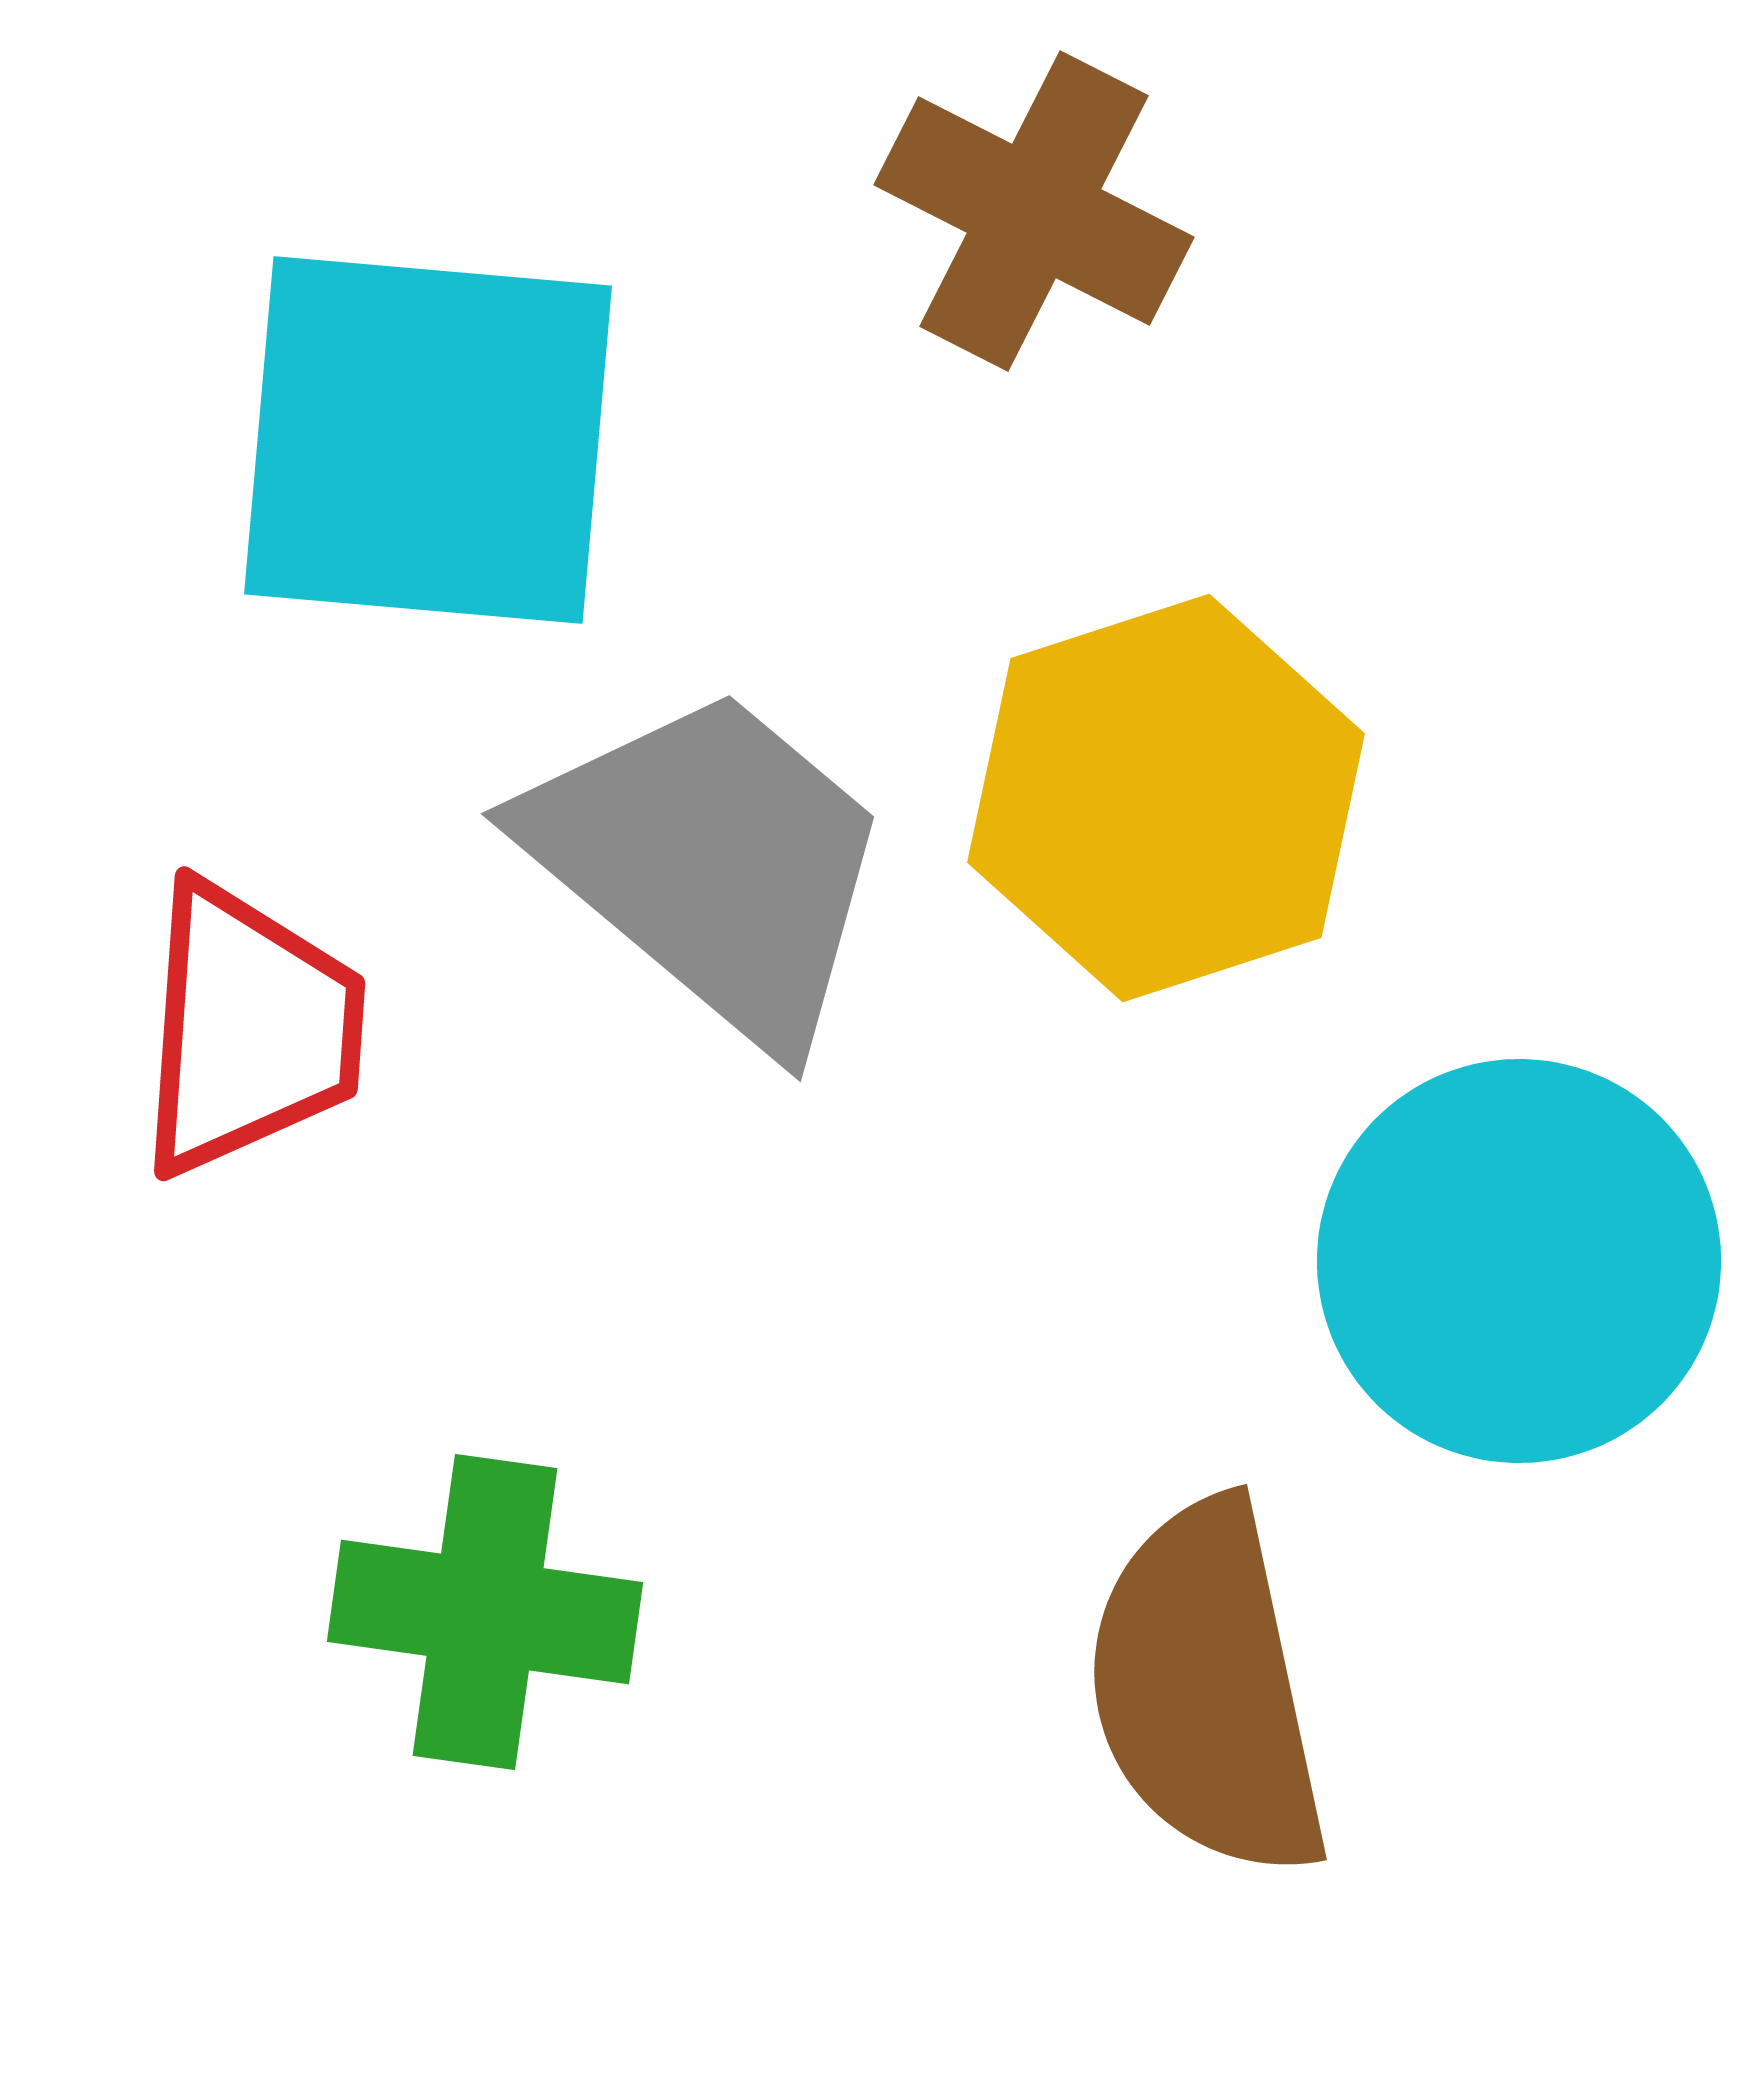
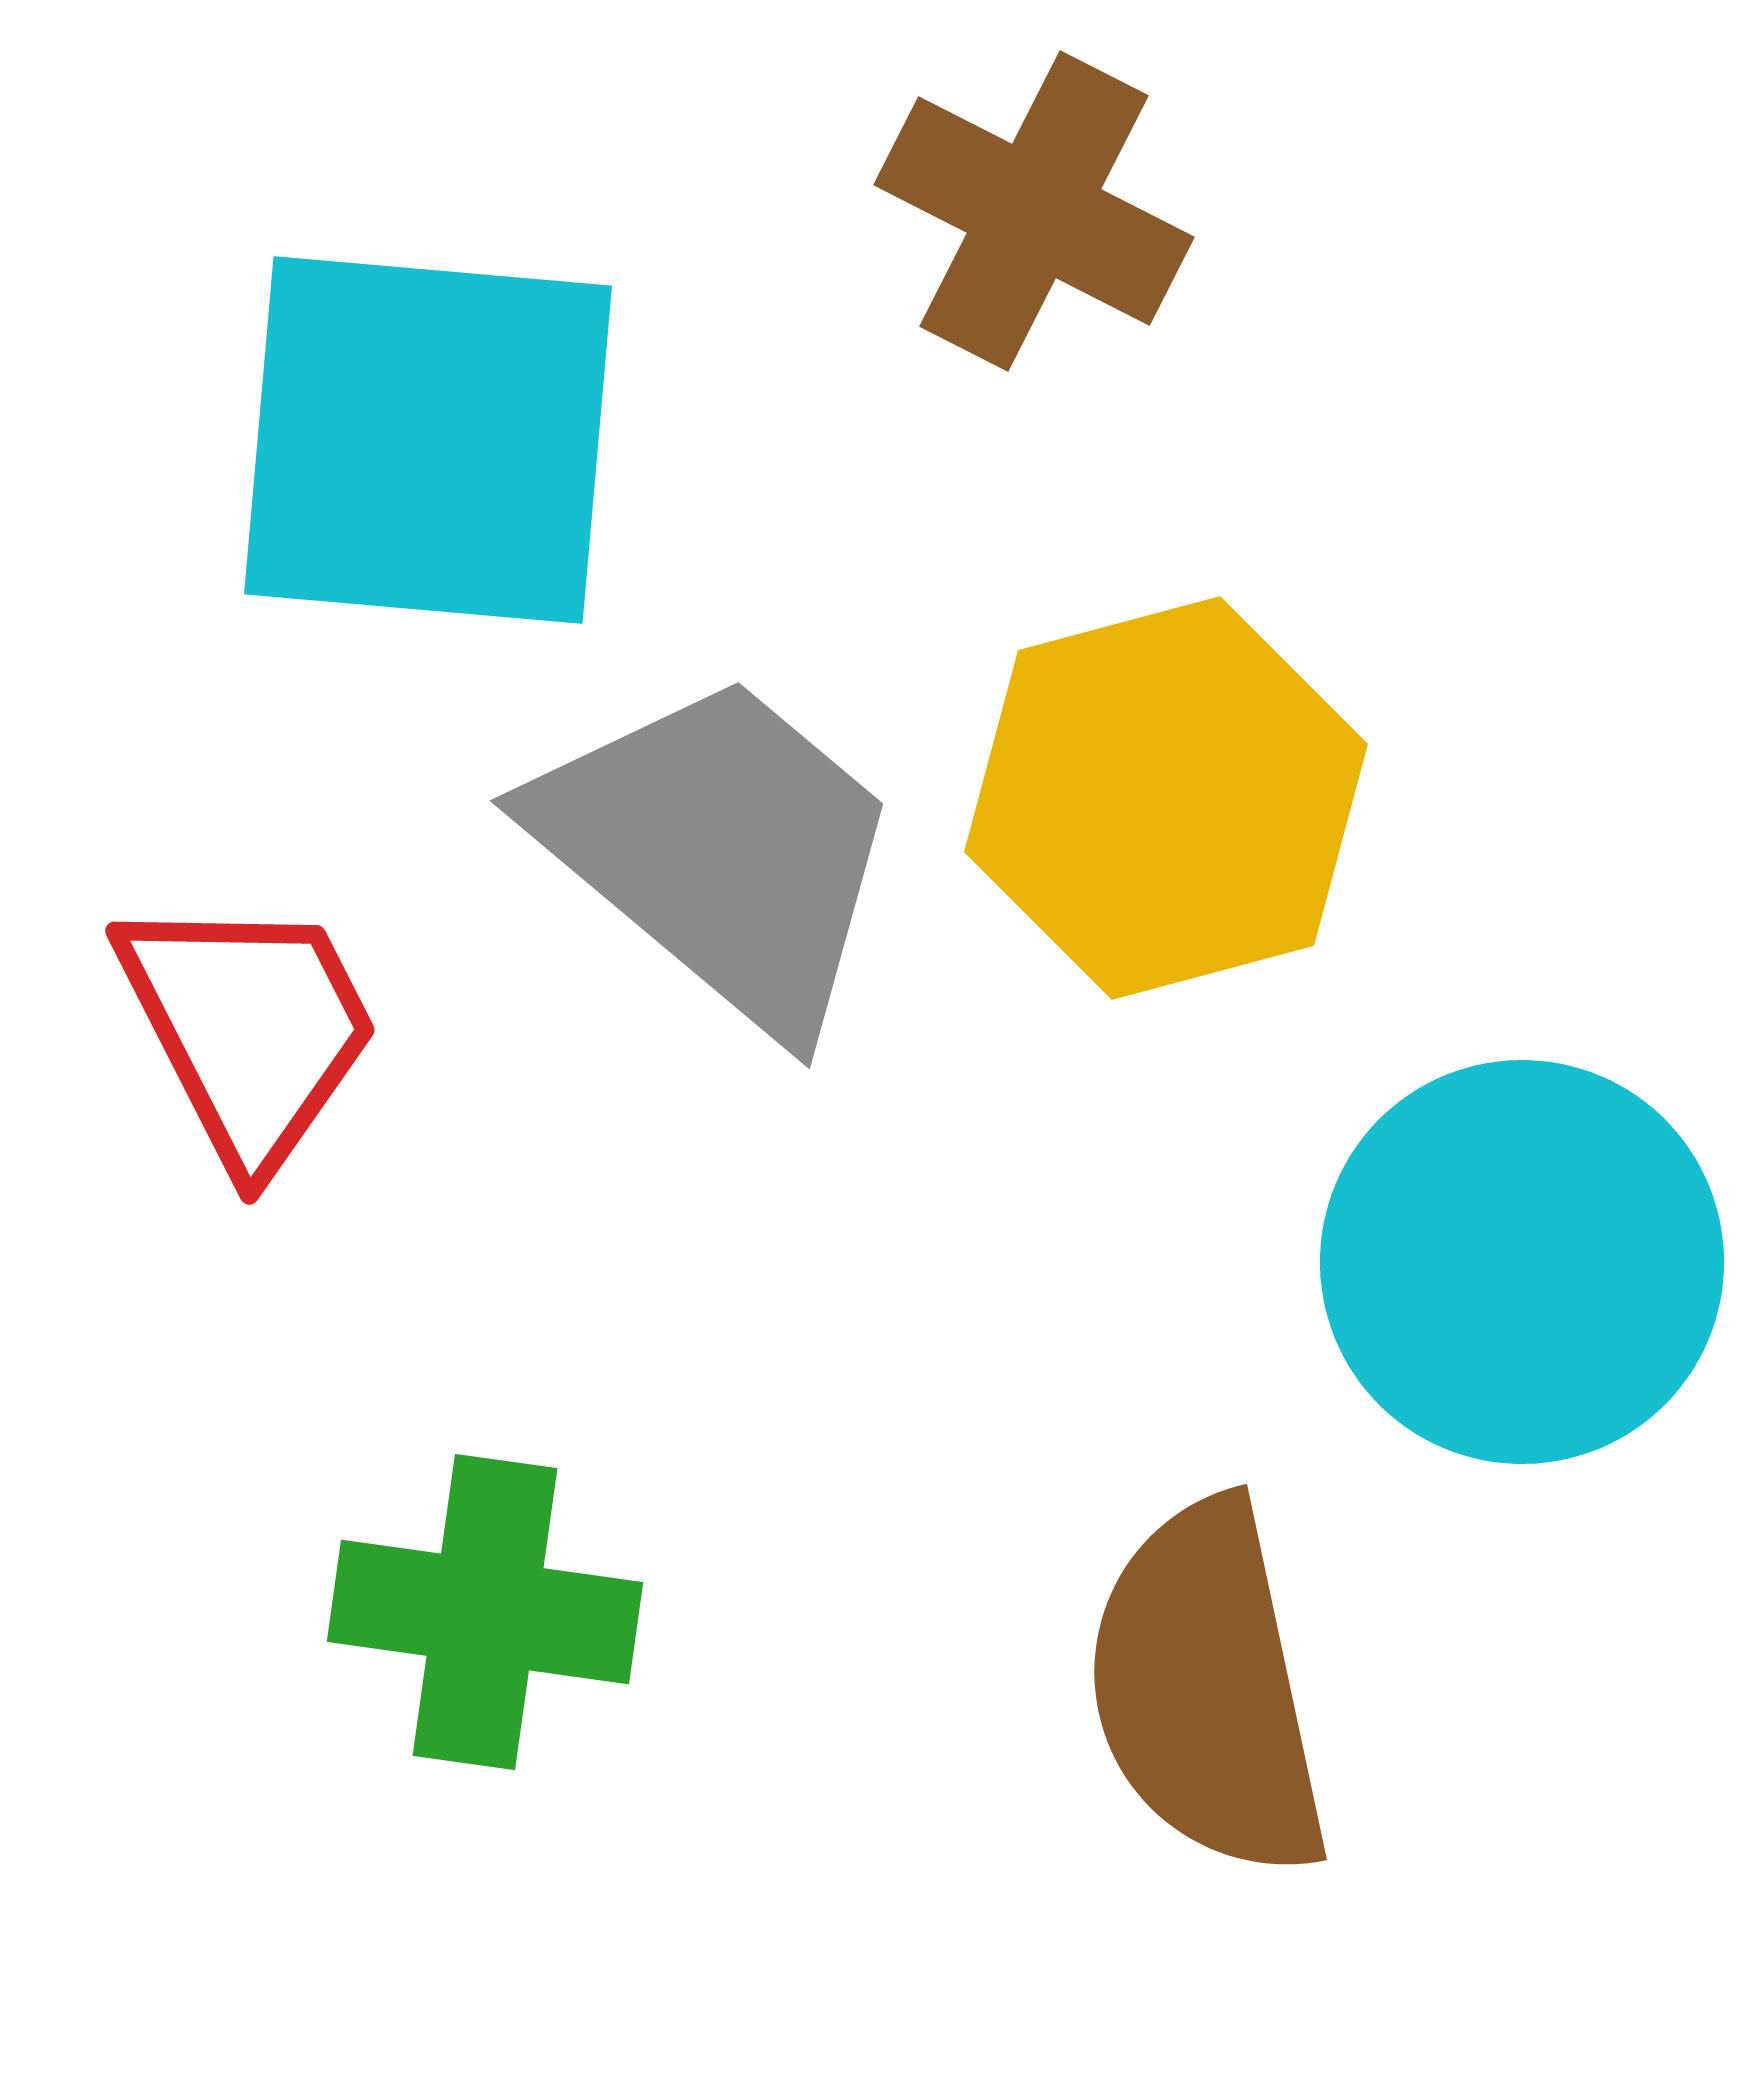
yellow hexagon: rotated 3 degrees clockwise
gray trapezoid: moved 9 px right, 13 px up
red trapezoid: rotated 31 degrees counterclockwise
cyan circle: moved 3 px right, 1 px down
